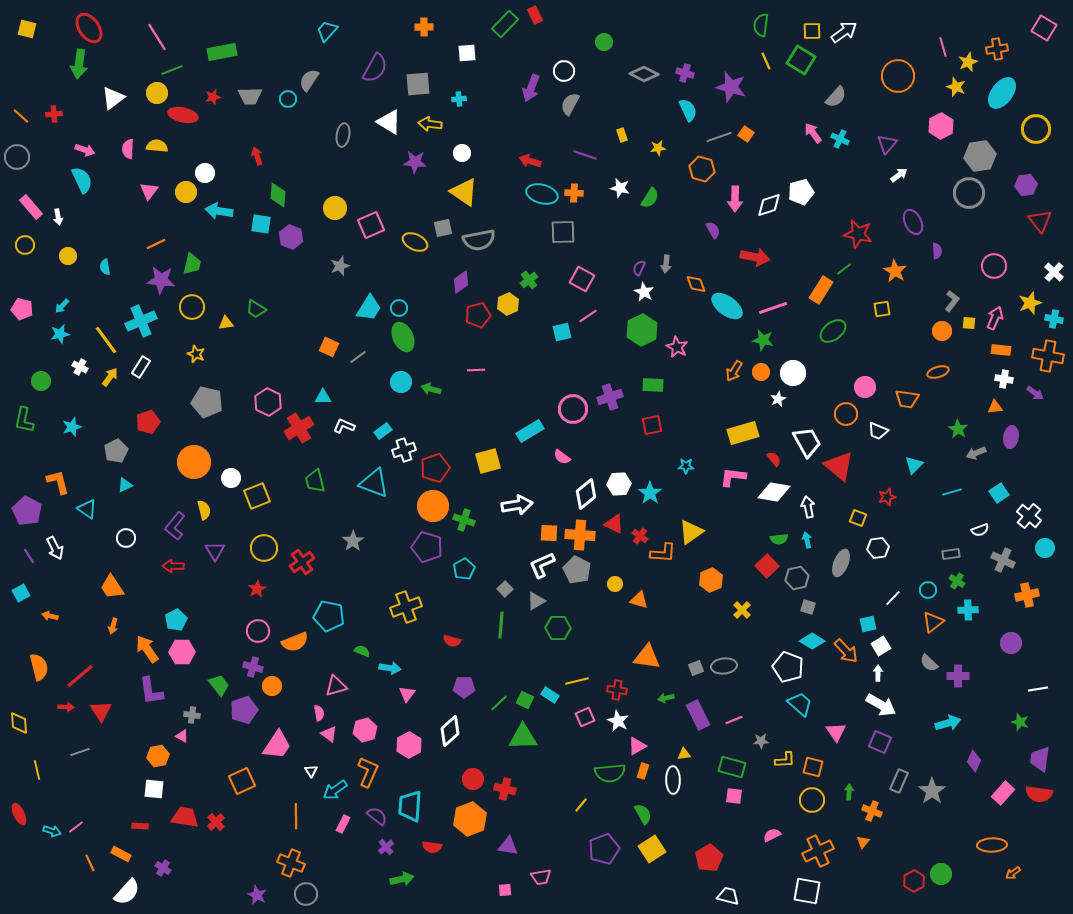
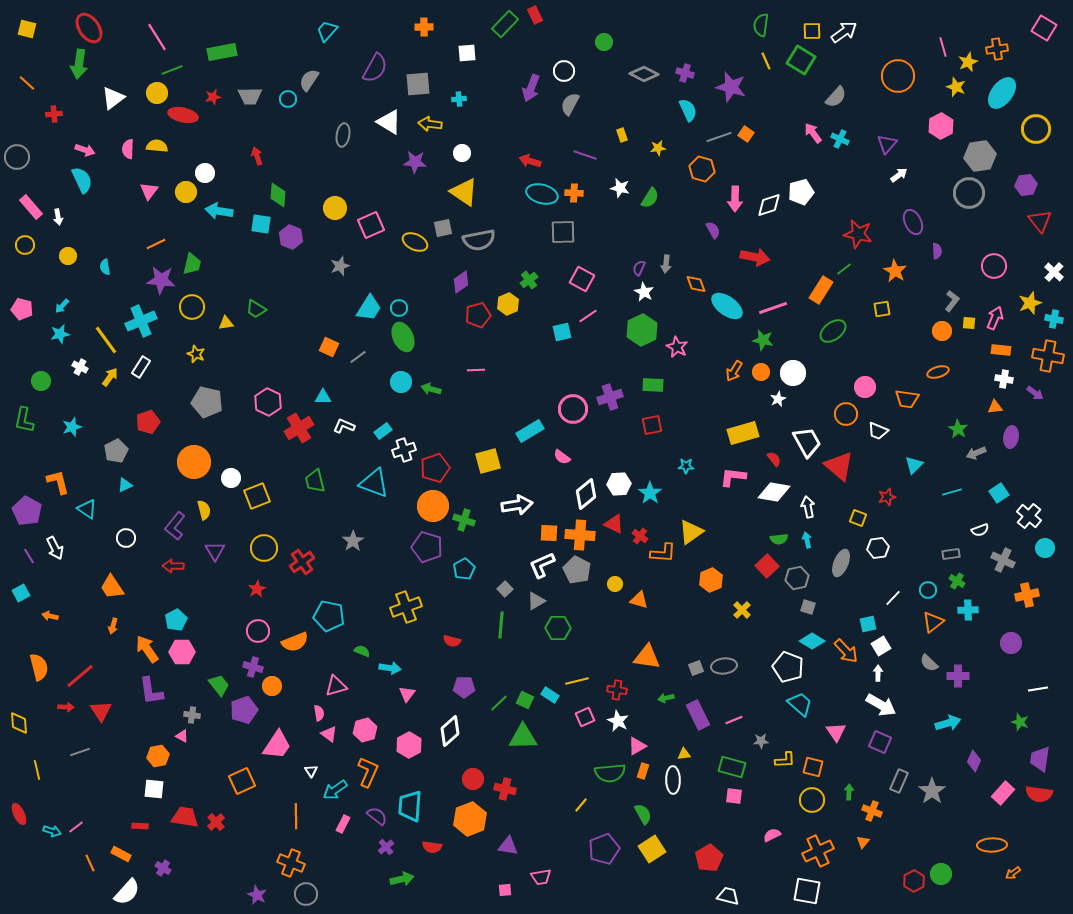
orange line at (21, 116): moved 6 px right, 33 px up
